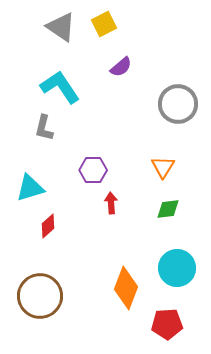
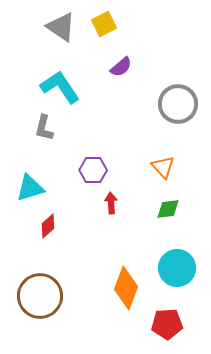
orange triangle: rotated 15 degrees counterclockwise
